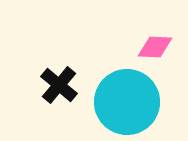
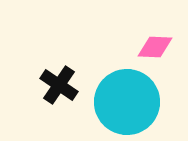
black cross: rotated 6 degrees counterclockwise
